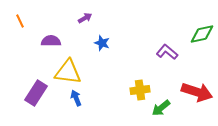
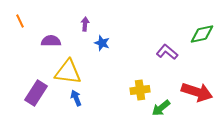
purple arrow: moved 6 px down; rotated 56 degrees counterclockwise
